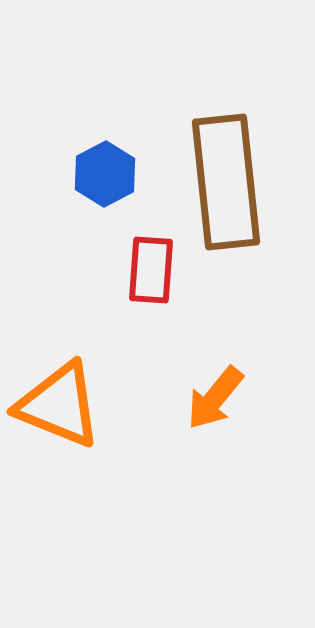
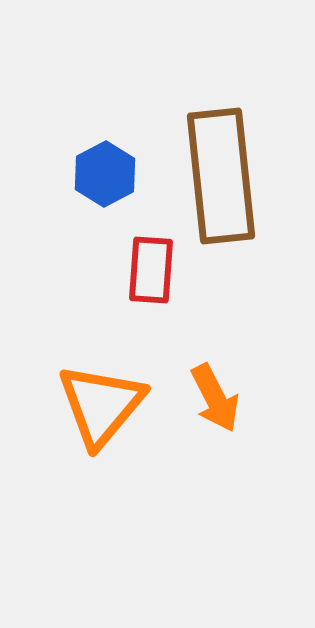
brown rectangle: moved 5 px left, 6 px up
orange arrow: rotated 66 degrees counterclockwise
orange triangle: moved 42 px right; rotated 48 degrees clockwise
